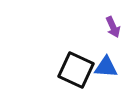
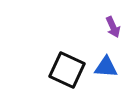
black square: moved 9 px left
